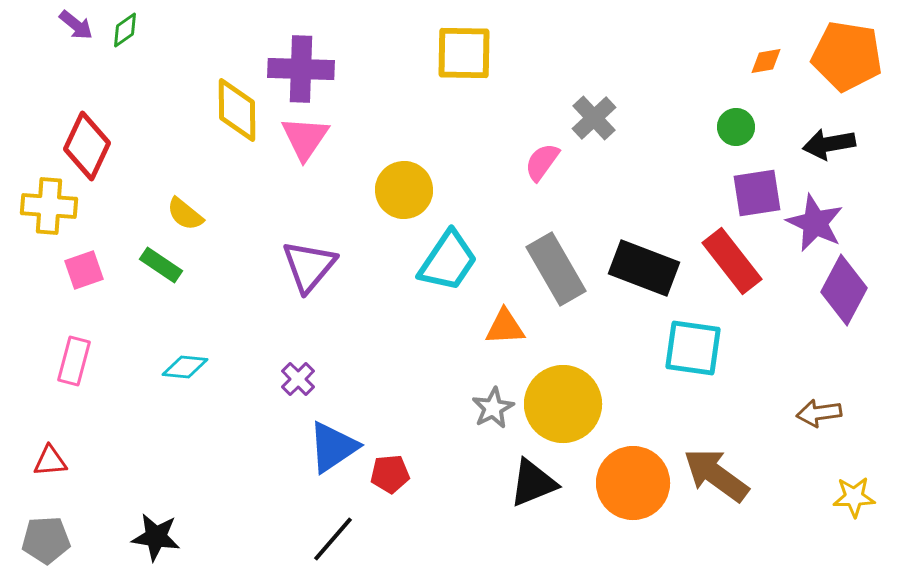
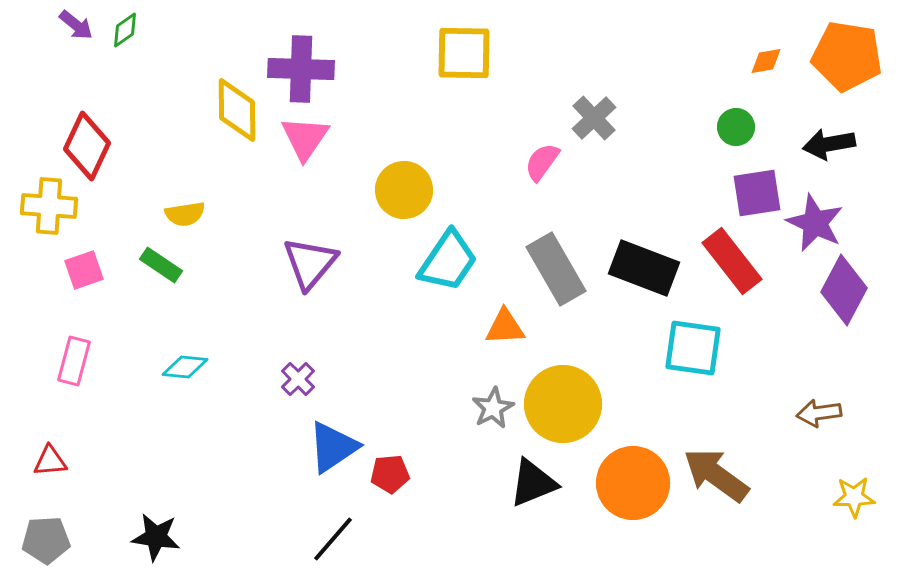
yellow semicircle at (185, 214): rotated 48 degrees counterclockwise
purple triangle at (309, 266): moved 1 px right, 3 px up
